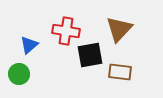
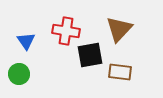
blue triangle: moved 3 px left, 4 px up; rotated 24 degrees counterclockwise
